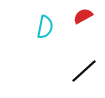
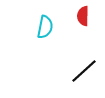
red semicircle: rotated 60 degrees counterclockwise
